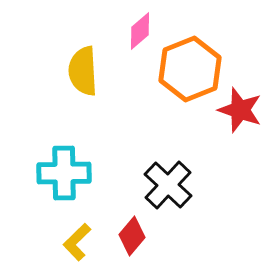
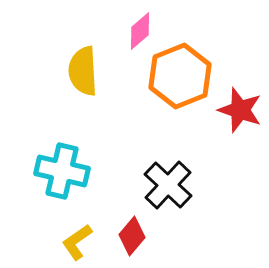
orange hexagon: moved 10 px left, 7 px down
cyan cross: moved 2 px left, 2 px up; rotated 14 degrees clockwise
yellow L-shape: rotated 9 degrees clockwise
